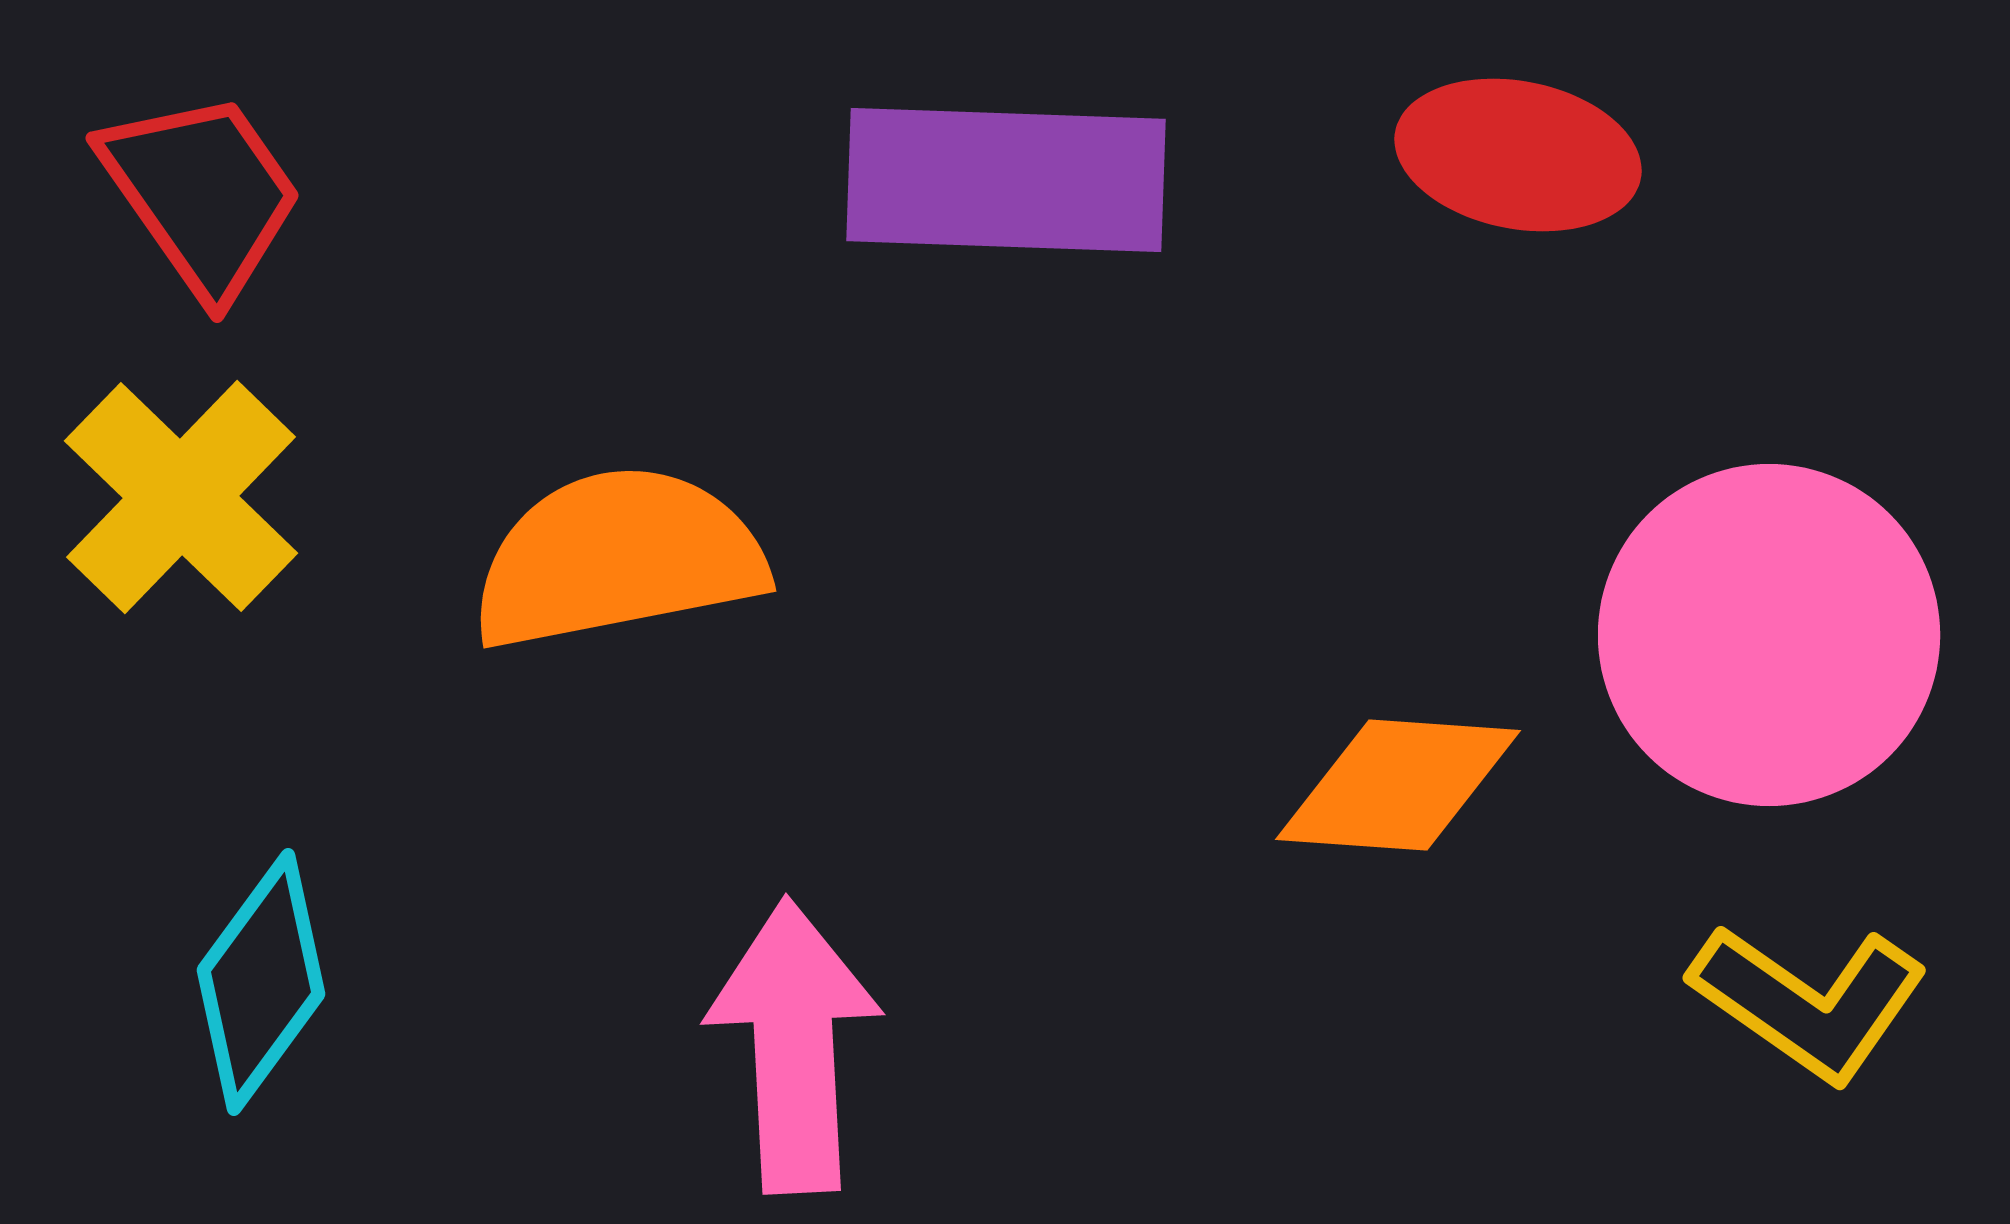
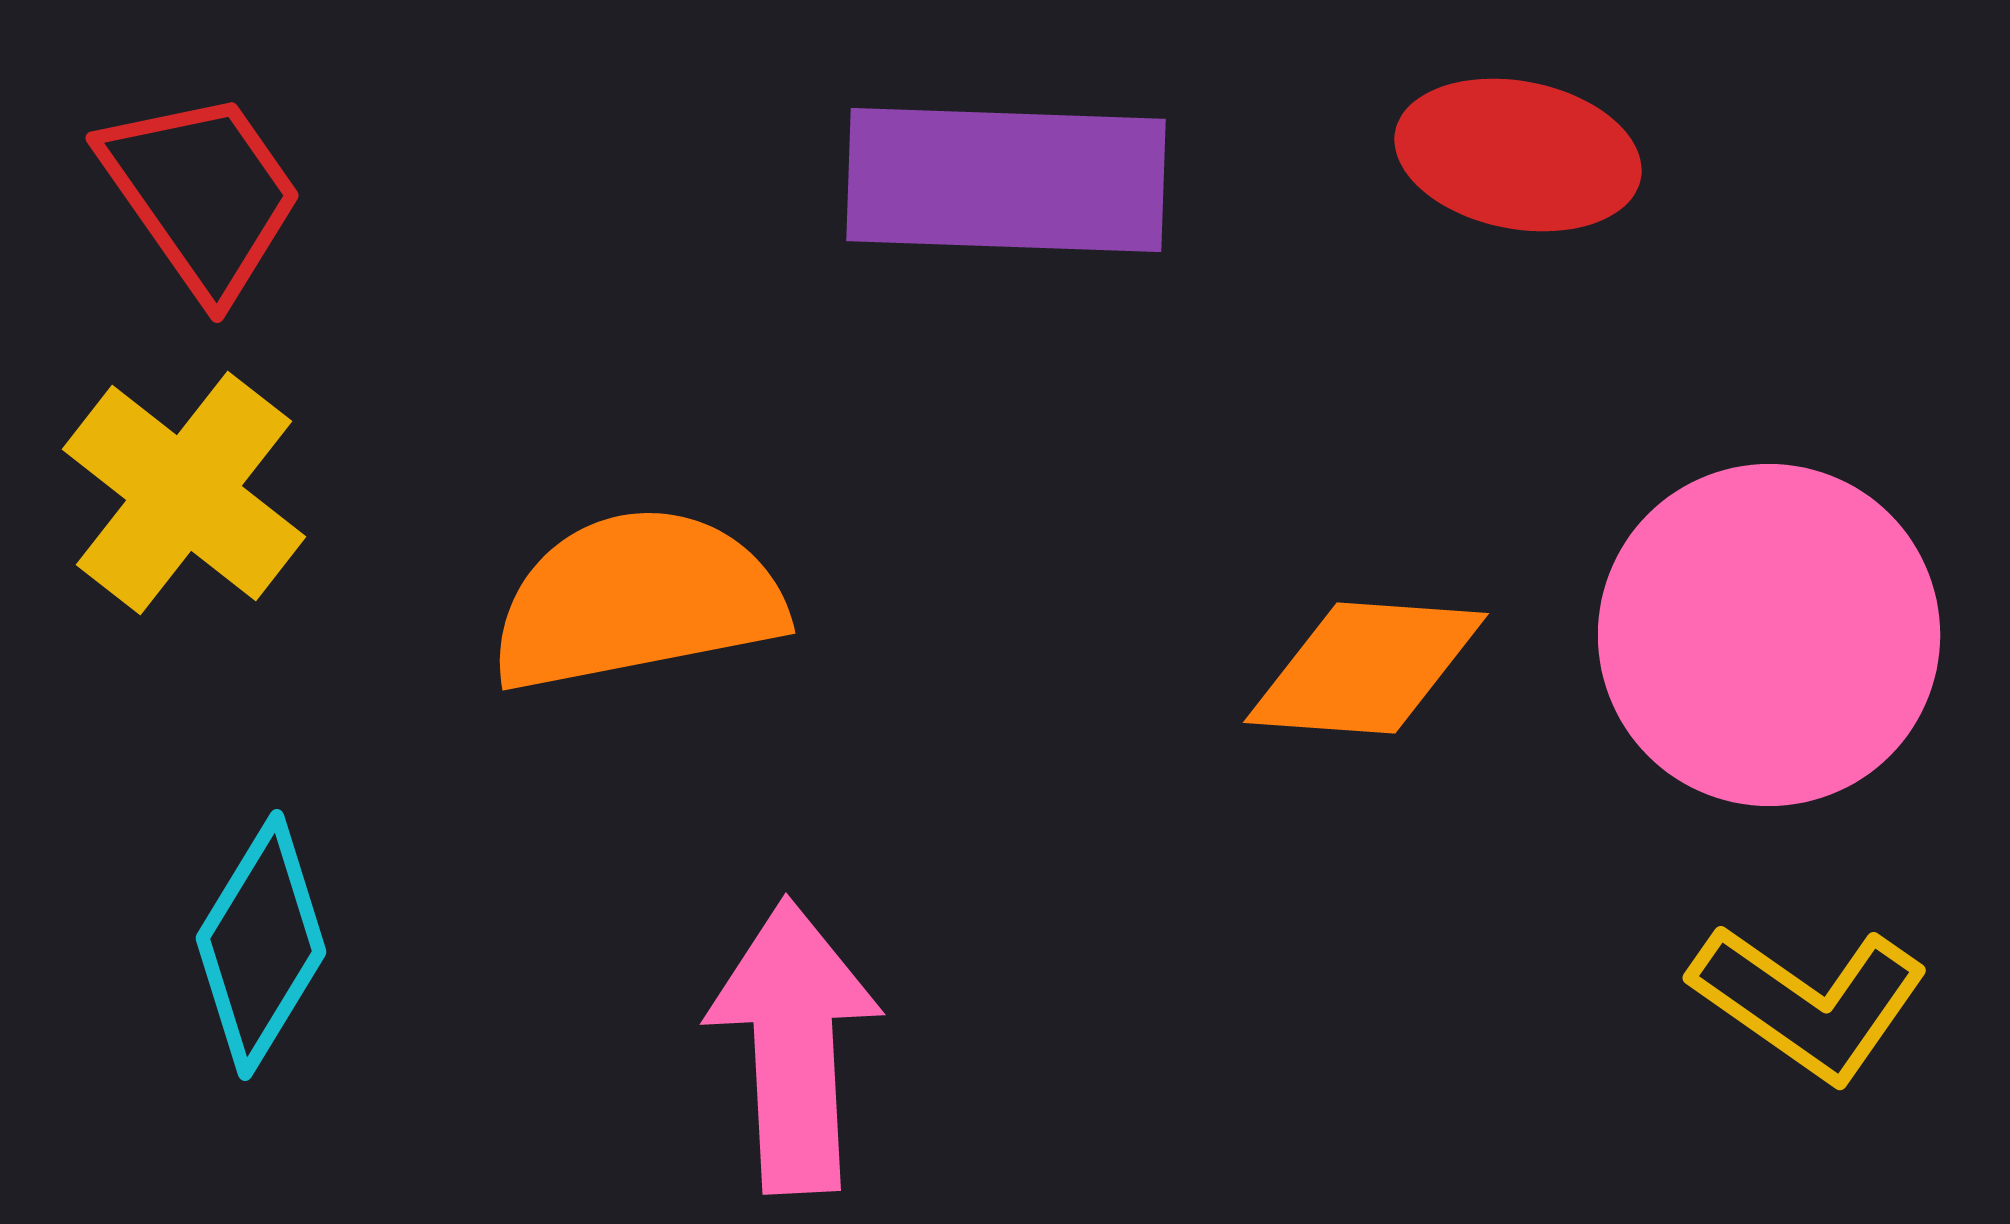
yellow cross: moved 3 px right, 4 px up; rotated 6 degrees counterclockwise
orange semicircle: moved 19 px right, 42 px down
orange diamond: moved 32 px left, 117 px up
cyan diamond: moved 37 px up; rotated 5 degrees counterclockwise
